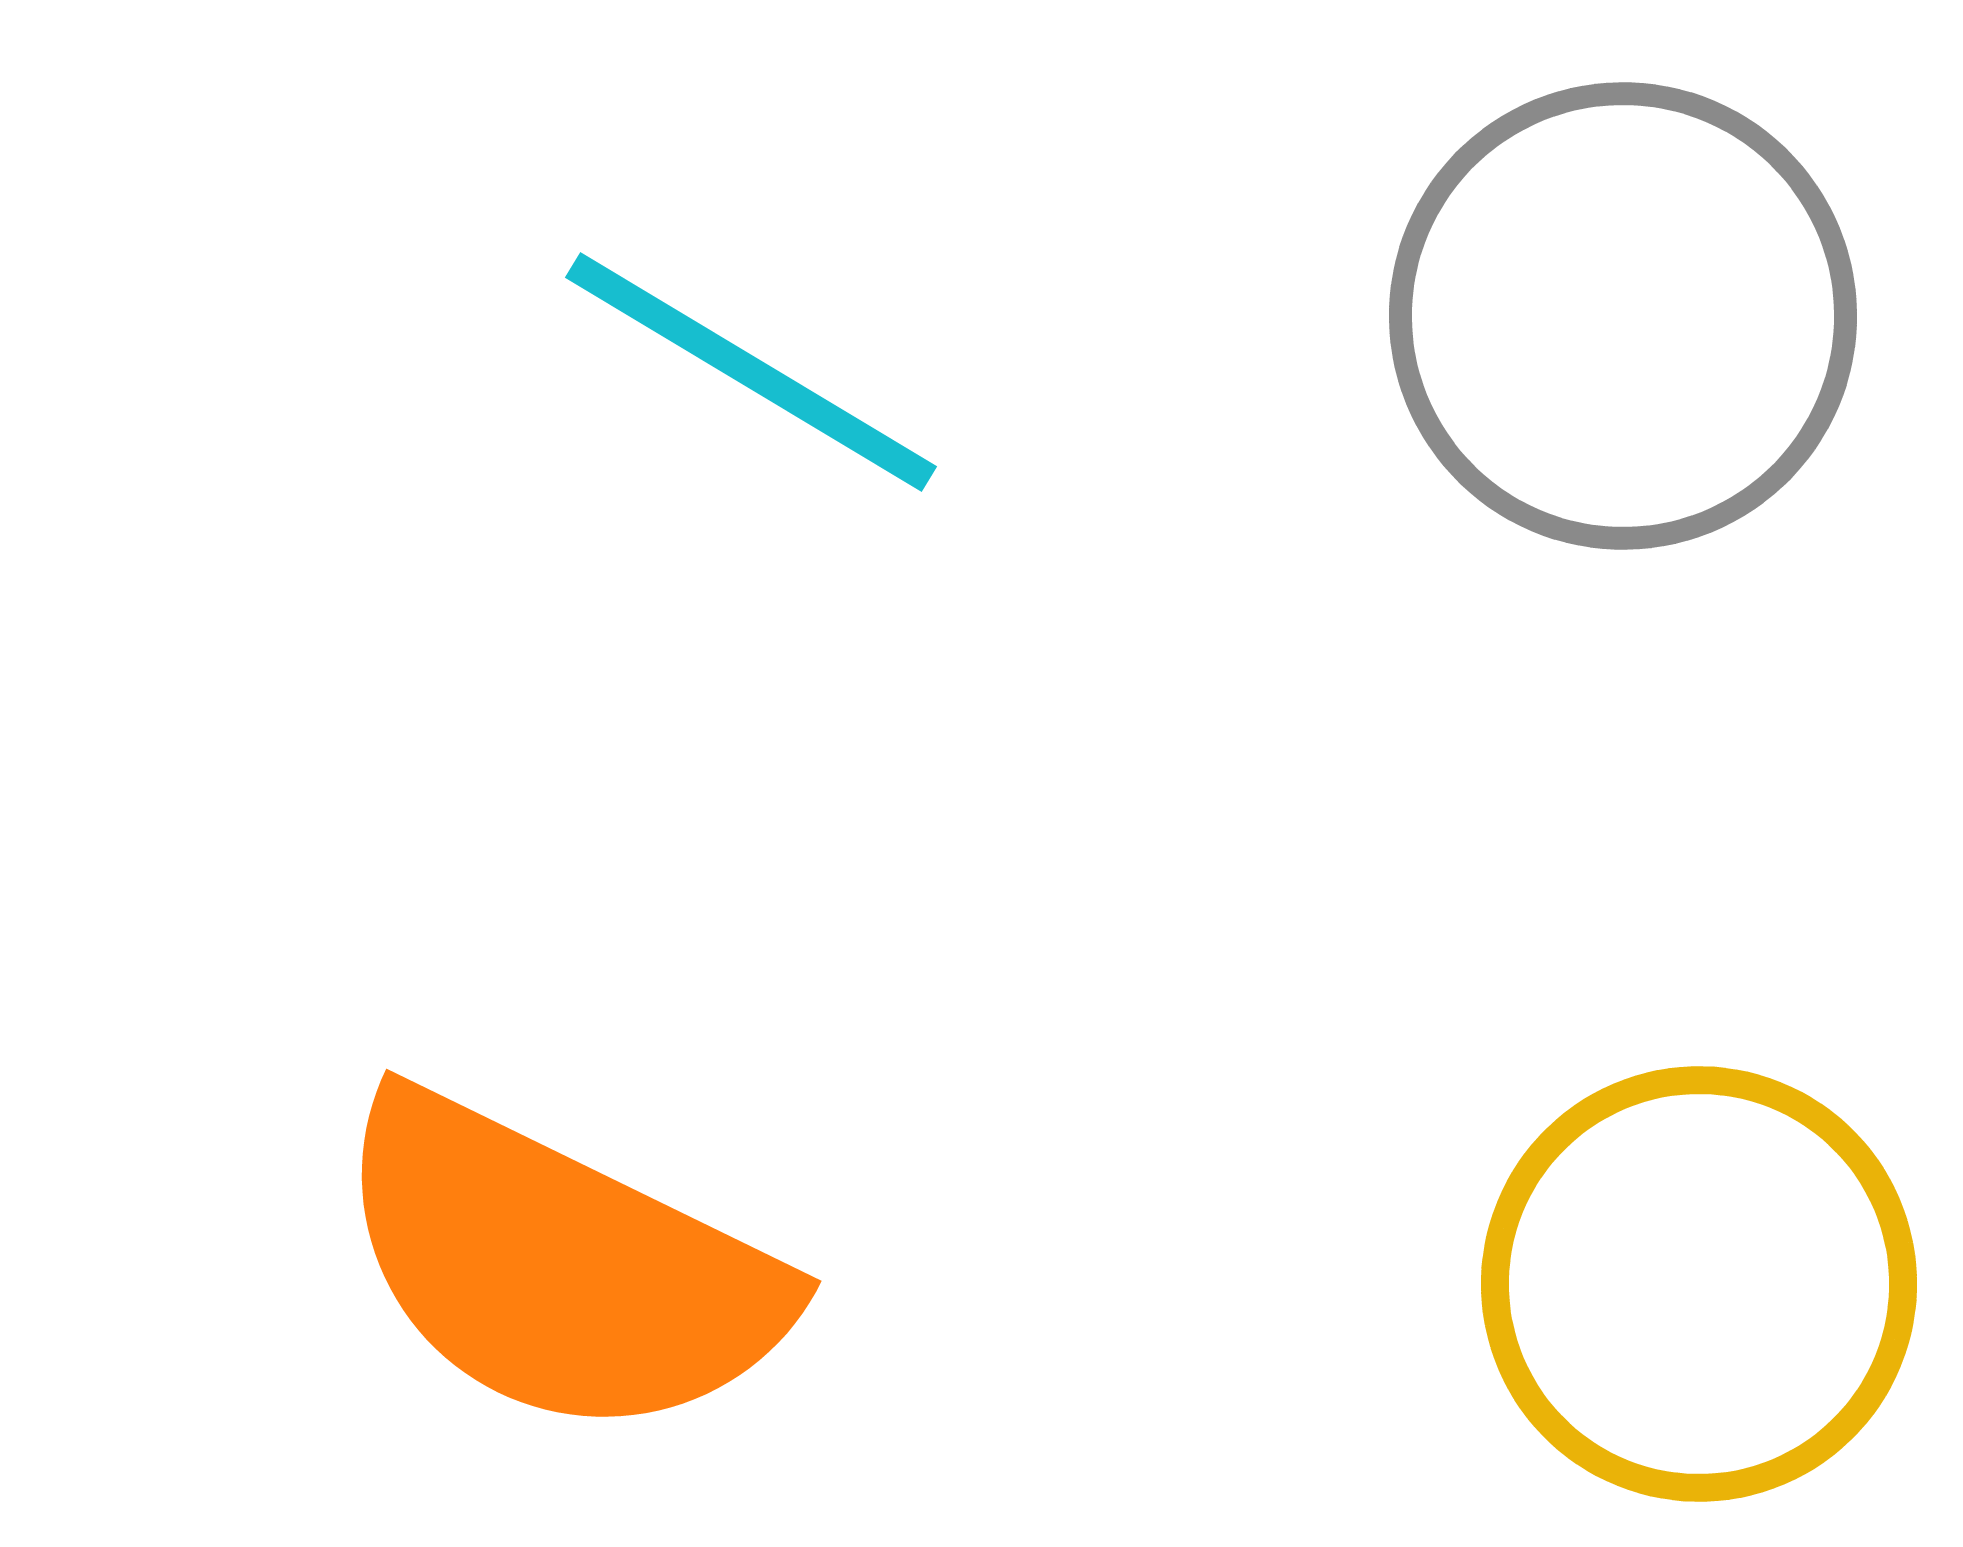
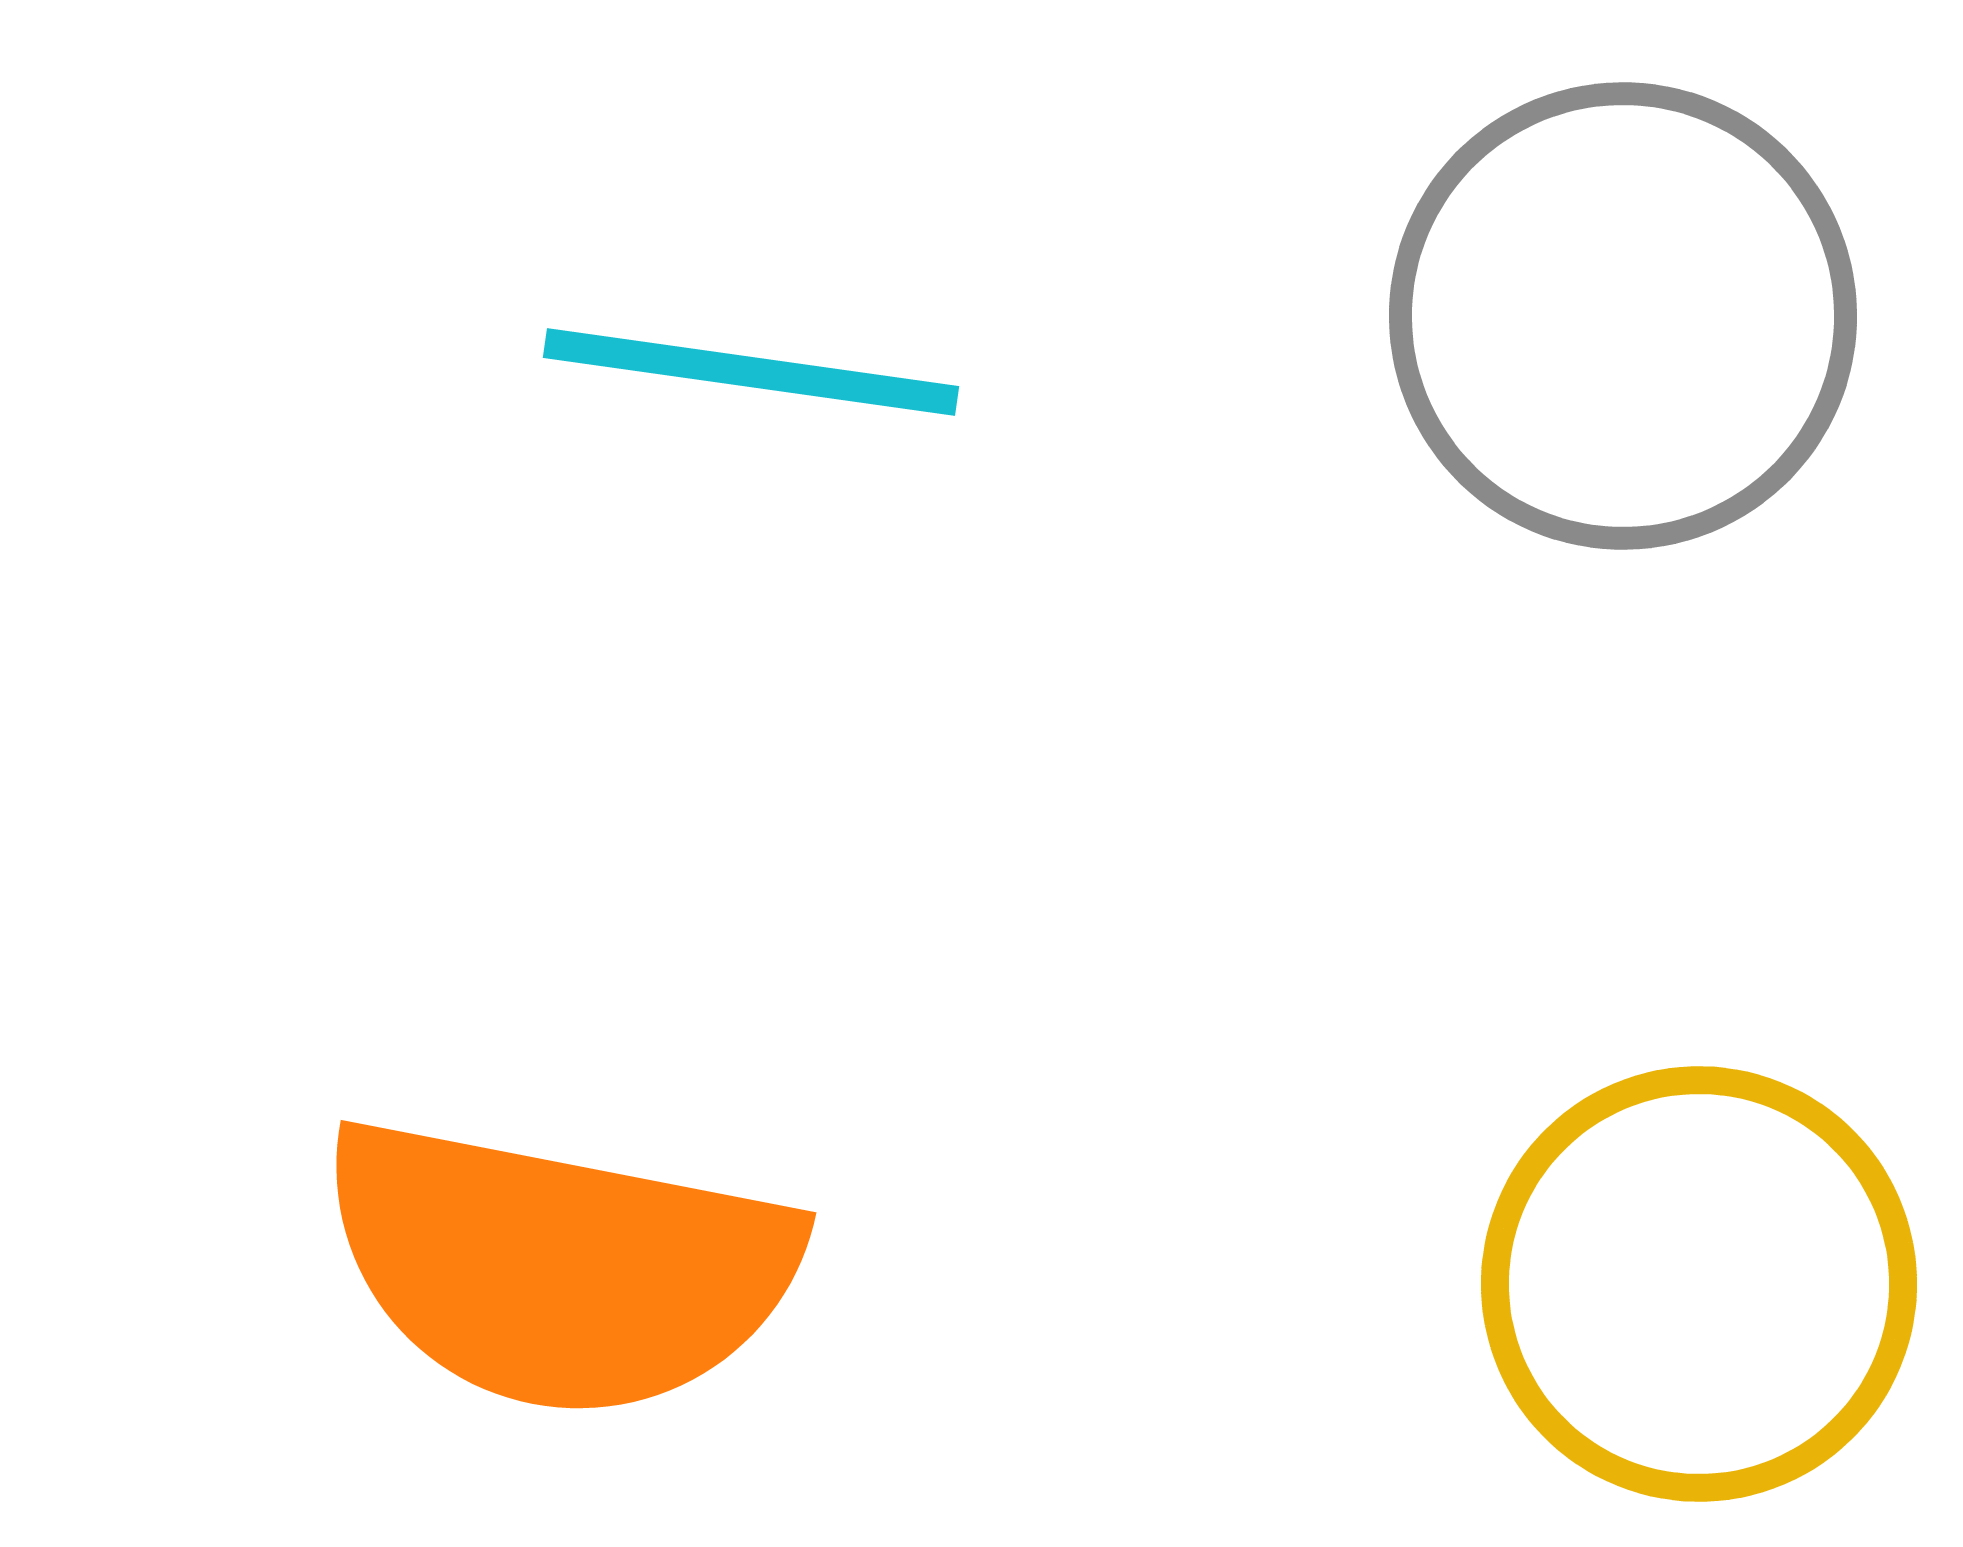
cyan line: rotated 23 degrees counterclockwise
orange semicircle: rotated 15 degrees counterclockwise
